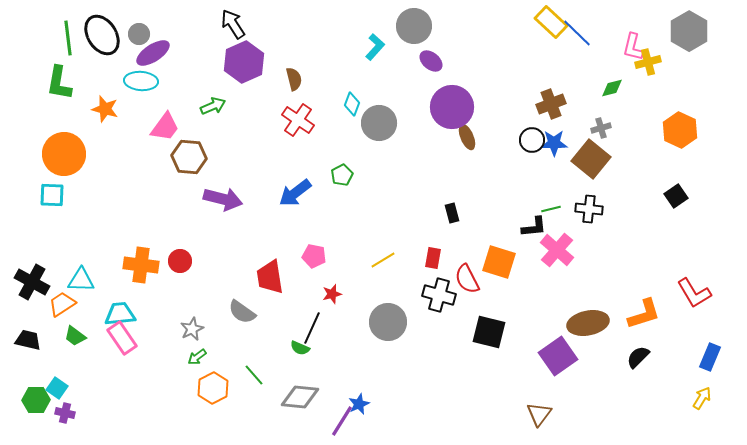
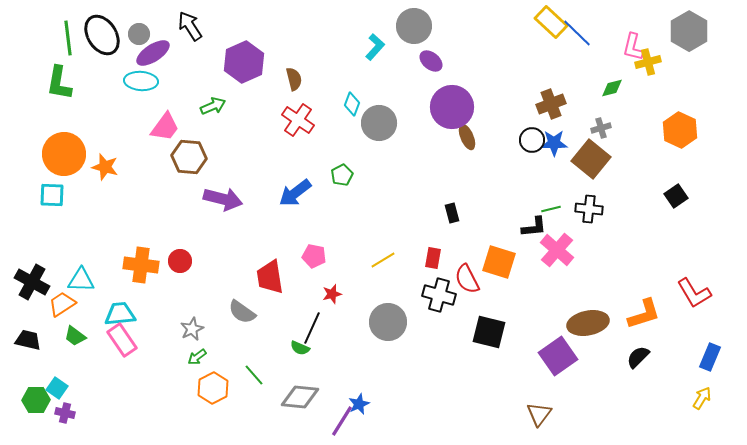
black arrow at (233, 24): moved 43 px left, 2 px down
orange star at (105, 109): moved 58 px down
pink rectangle at (122, 338): moved 2 px down
